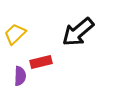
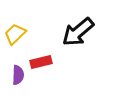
purple semicircle: moved 2 px left, 1 px up
